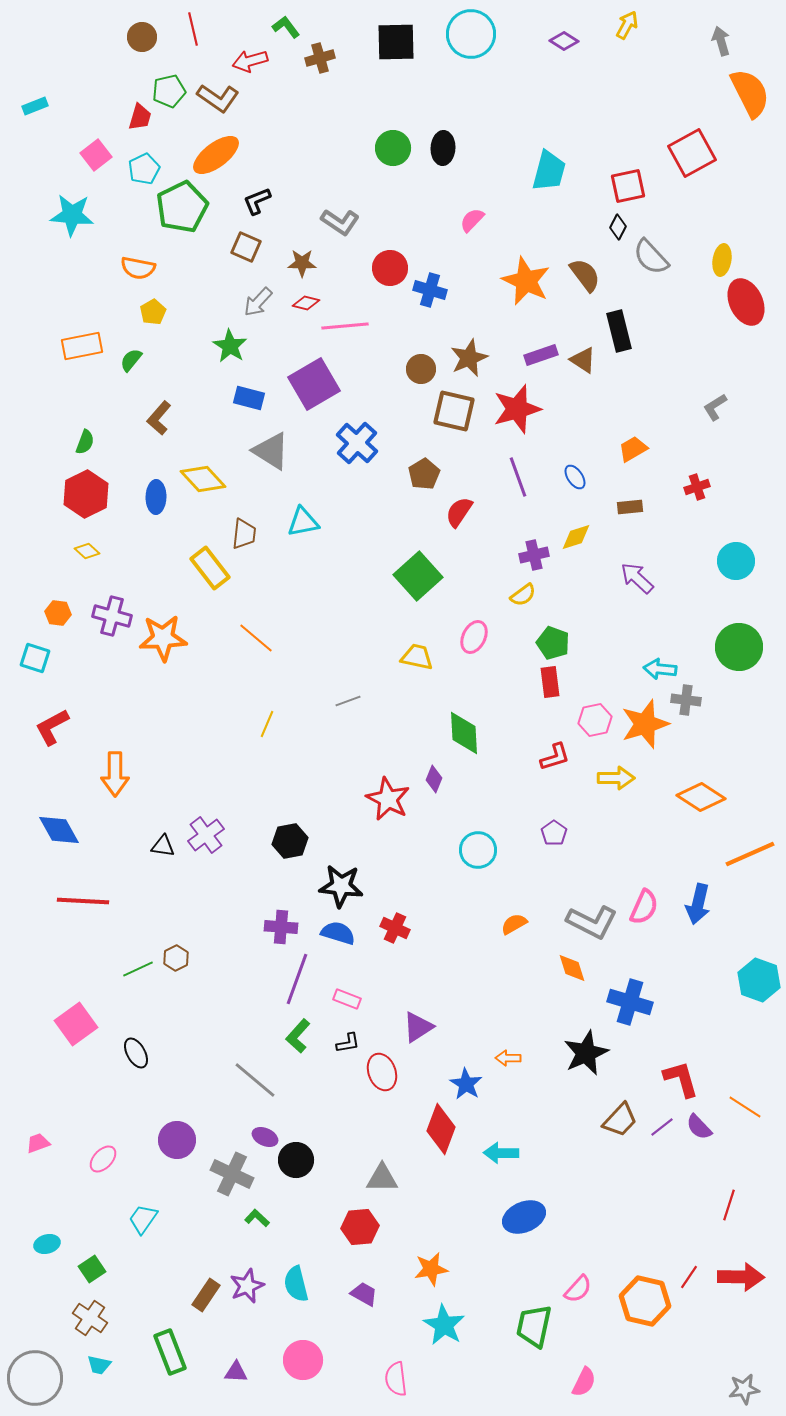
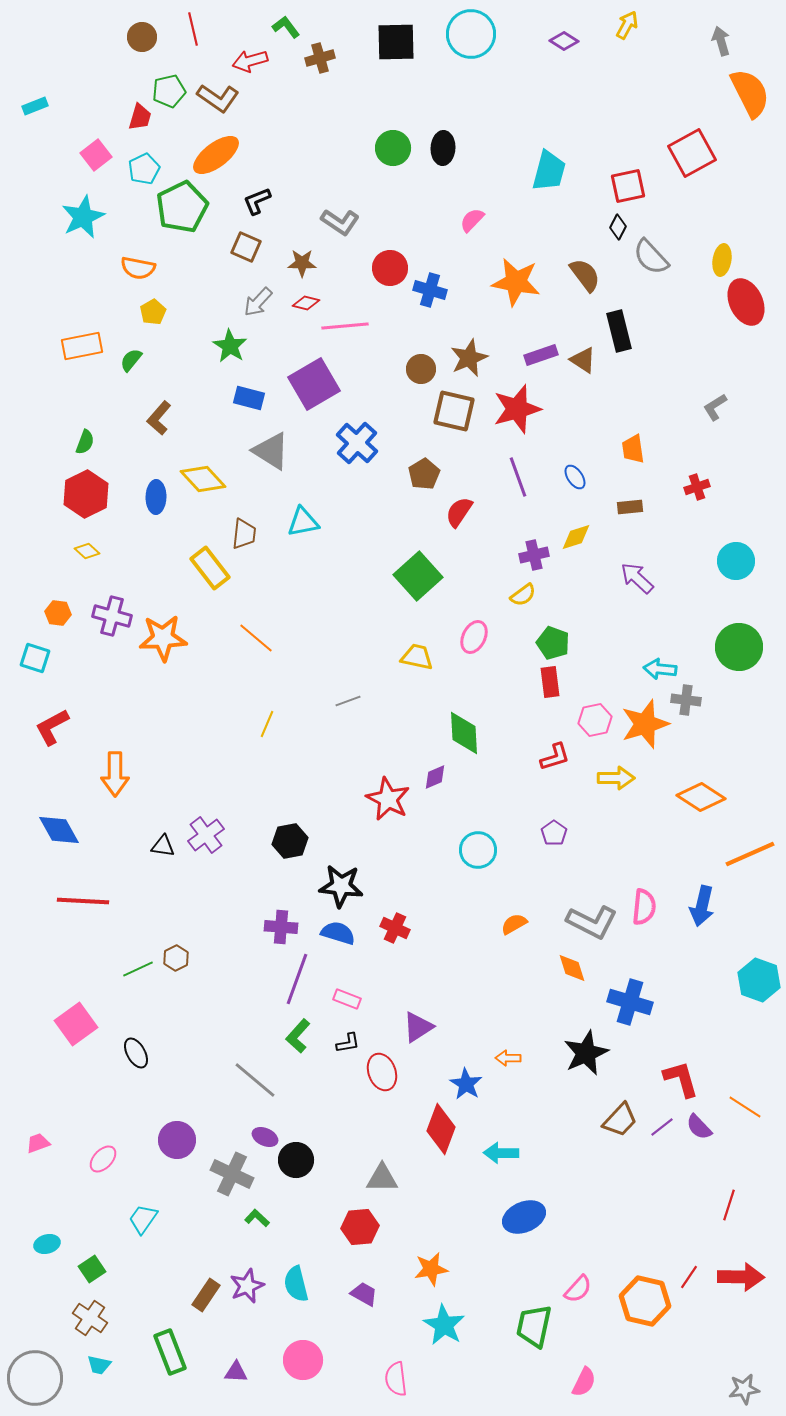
cyan star at (72, 215): moved 11 px right, 2 px down; rotated 30 degrees counterclockwise
orange star at (526, 281): moved 10 px left, 1 px down; rotated 15 degrees counterclockwise
orange trapezoid at (633, 449): rotated 68 degrees counterclockwise
purple diamond at (434, 779): moved 1 px right, 2 px up; rotated 44 degrees clockwise
blue arrow at (698, 904): moved 4 px right, 2 px down
pink semicircle at (644, 907): rotated 18 degrees counterclockwise
